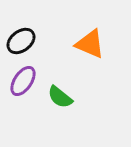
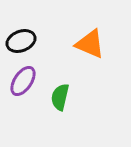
black ellipse: rotated 16 degrees clockwise
green semicircle: rotated 64 degrees clockwise
